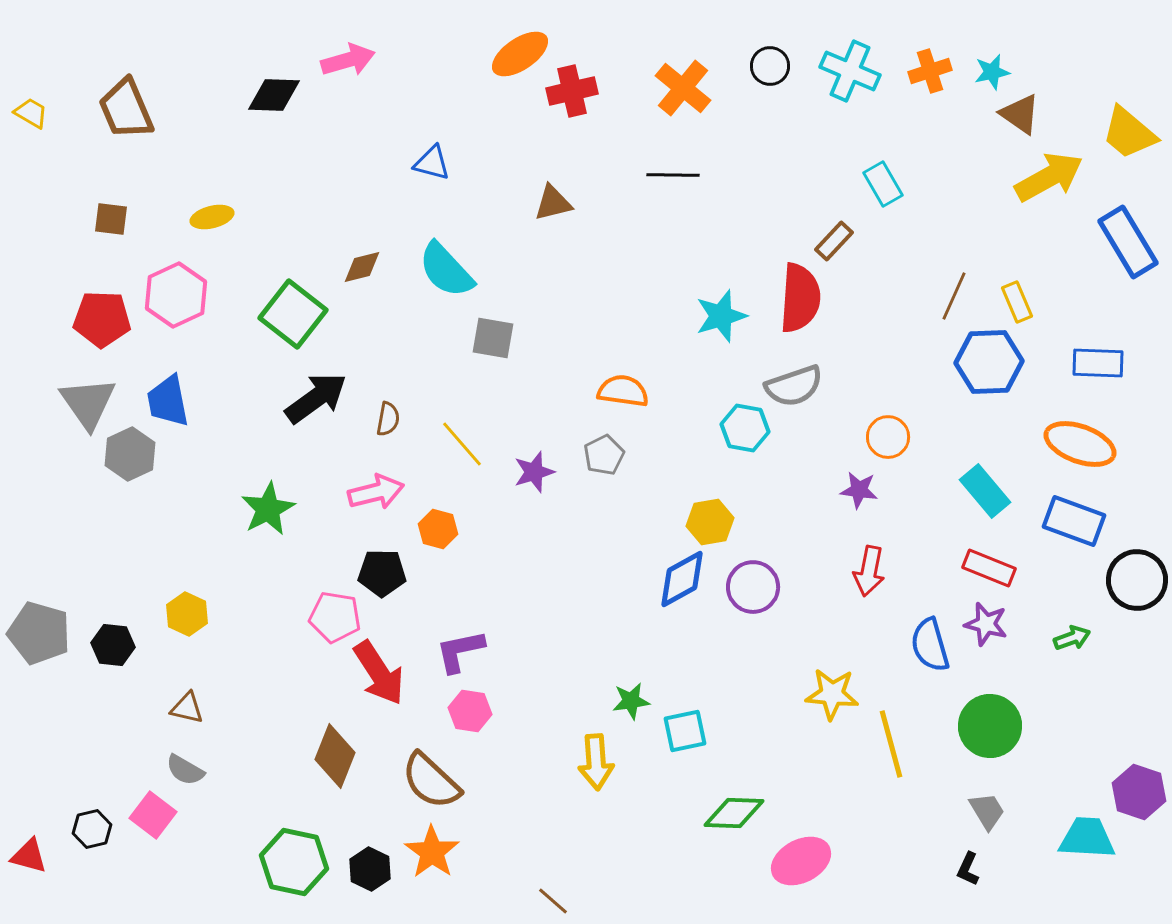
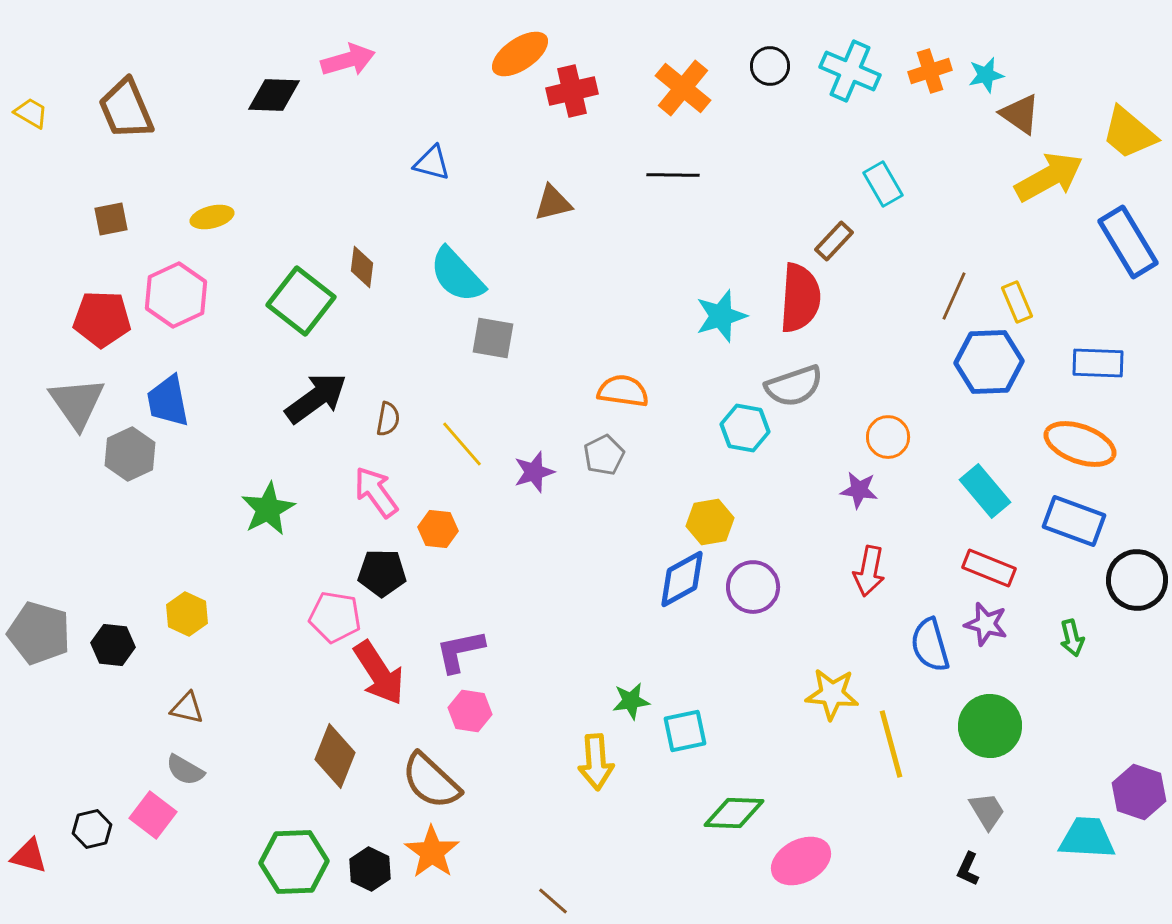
cyan star at (992, 72): moved 6 px left, 3 px down
brown square at (111, 219): rotated 18 degrees counterclockwise
brown diamond at (362, 267): rotated 69 degrees counterclockwise
cyan semicircle at (446, 270): moved 11 px right, 5 px down
green square at (293, 314): moved 8 px right, 13 px up
gray triangle at (88, 403): moved 11 px left
pink arrow at (376, 492): rotated 112 degrees counterclockwise
orange hexagon at (438, 529): rotated 9 degrees counterclockwise
green arrow at (1072, 638): rotated 96 degrees clockwise
green hexagon at (294, 862): rotated 14 degrees counterclockwise
